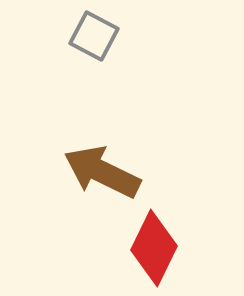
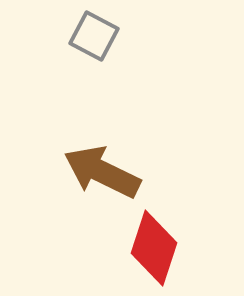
red diamond: rotated 8 degrees counterclockwise
